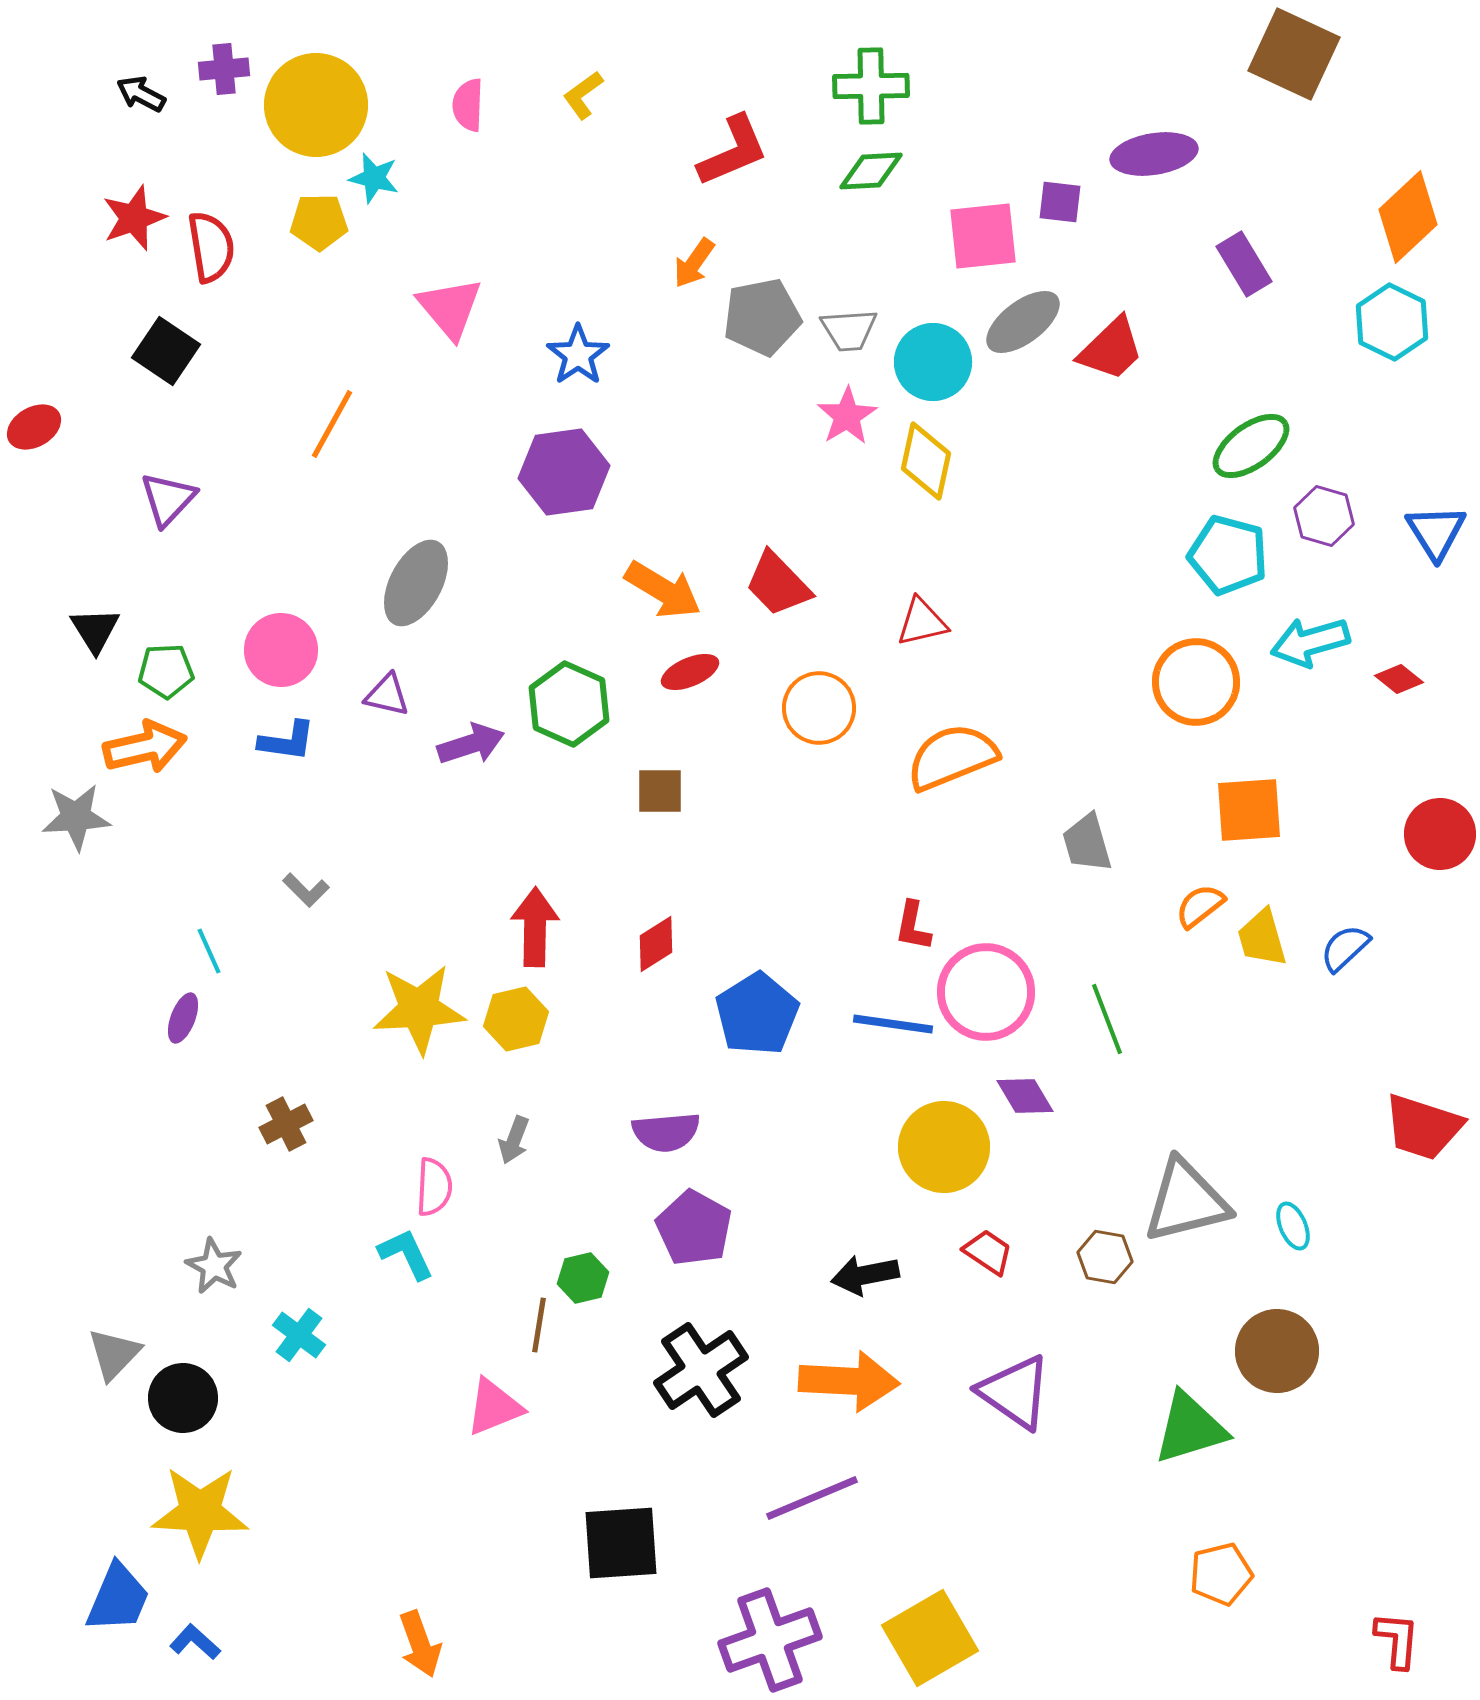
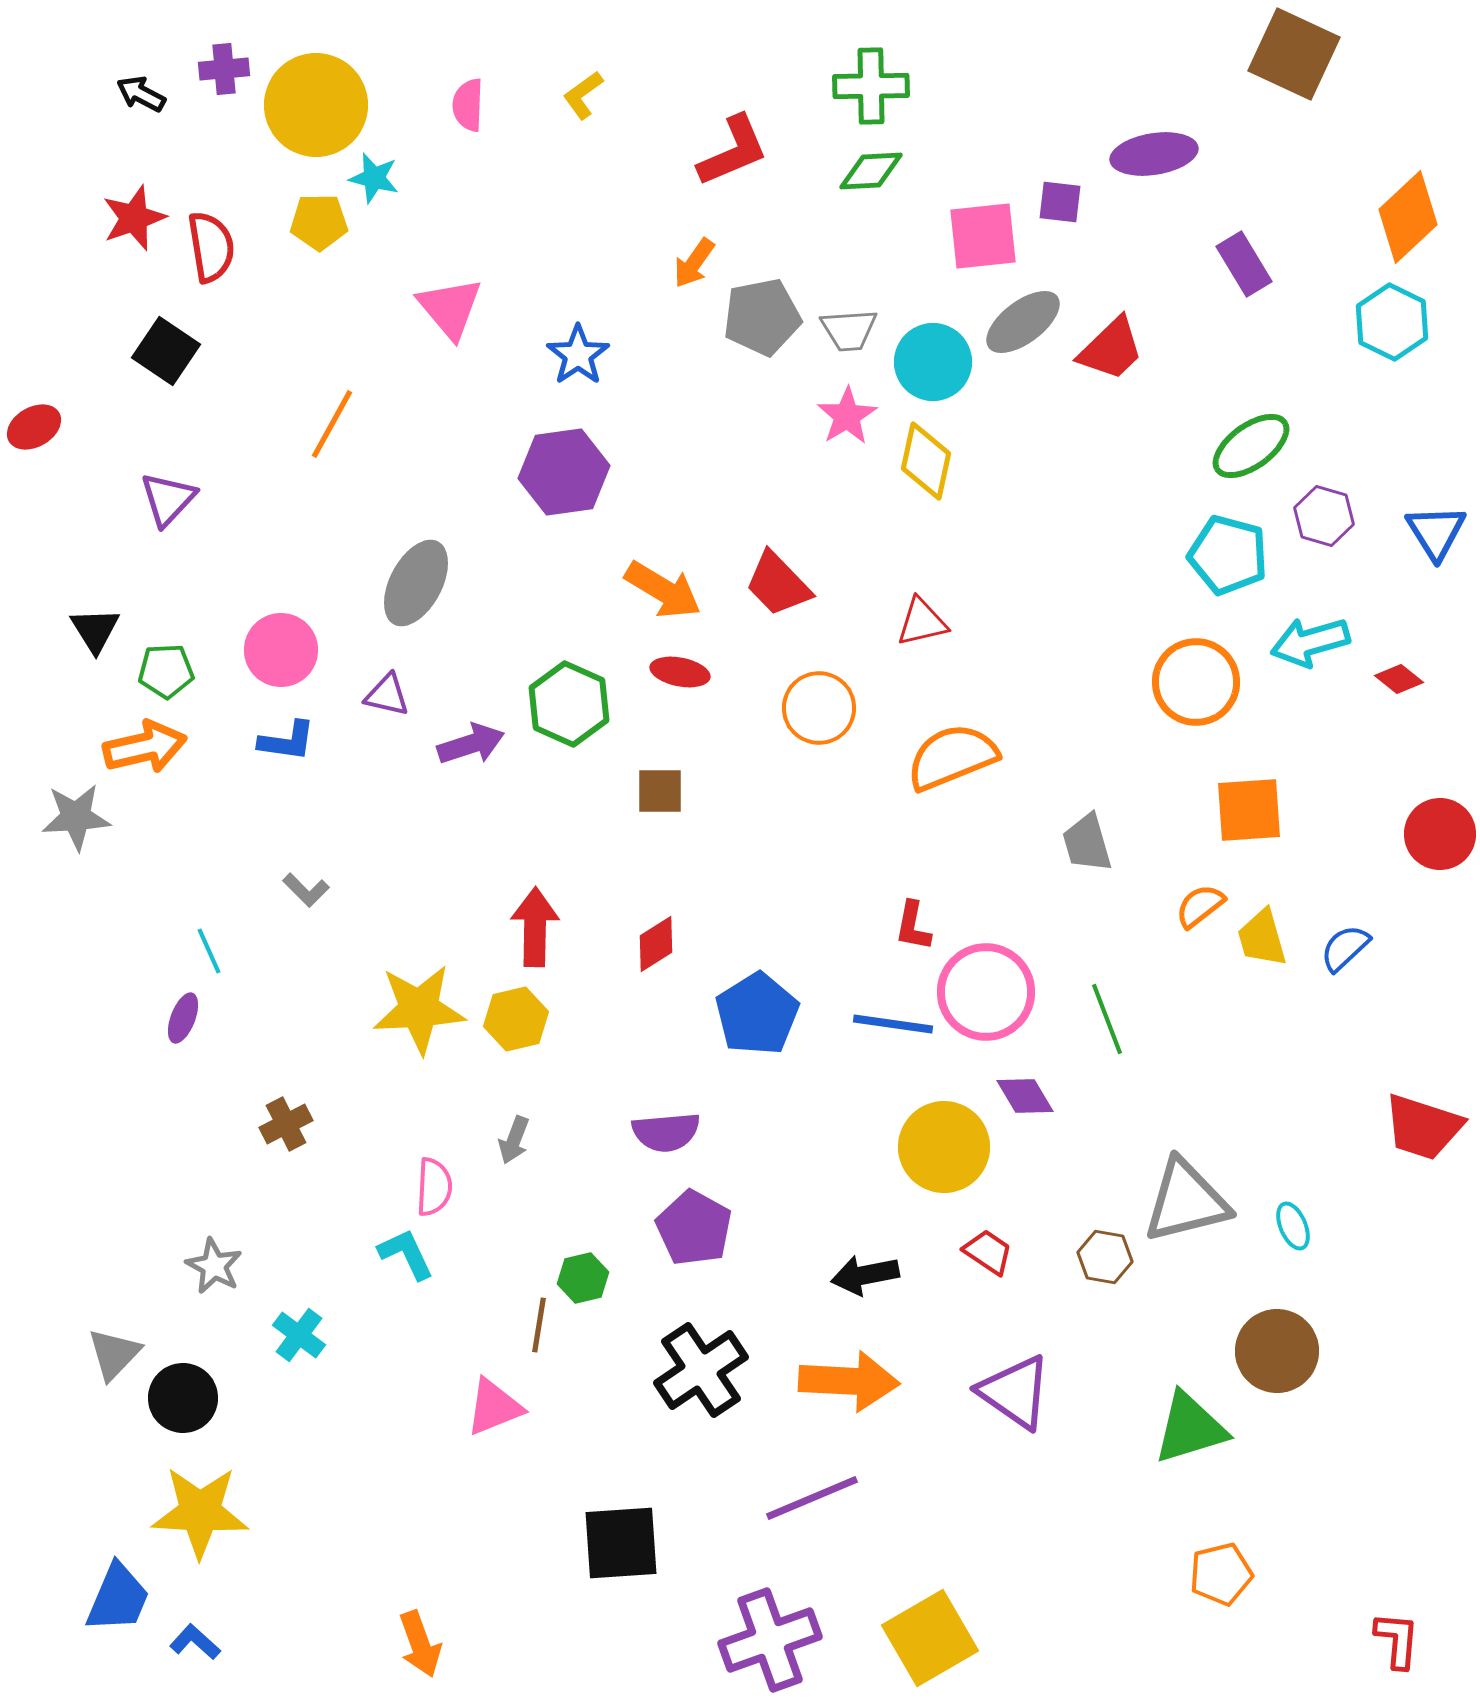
red ellipse at (690, 672): moved 10 px left; rotated 34 degrees clockwise
